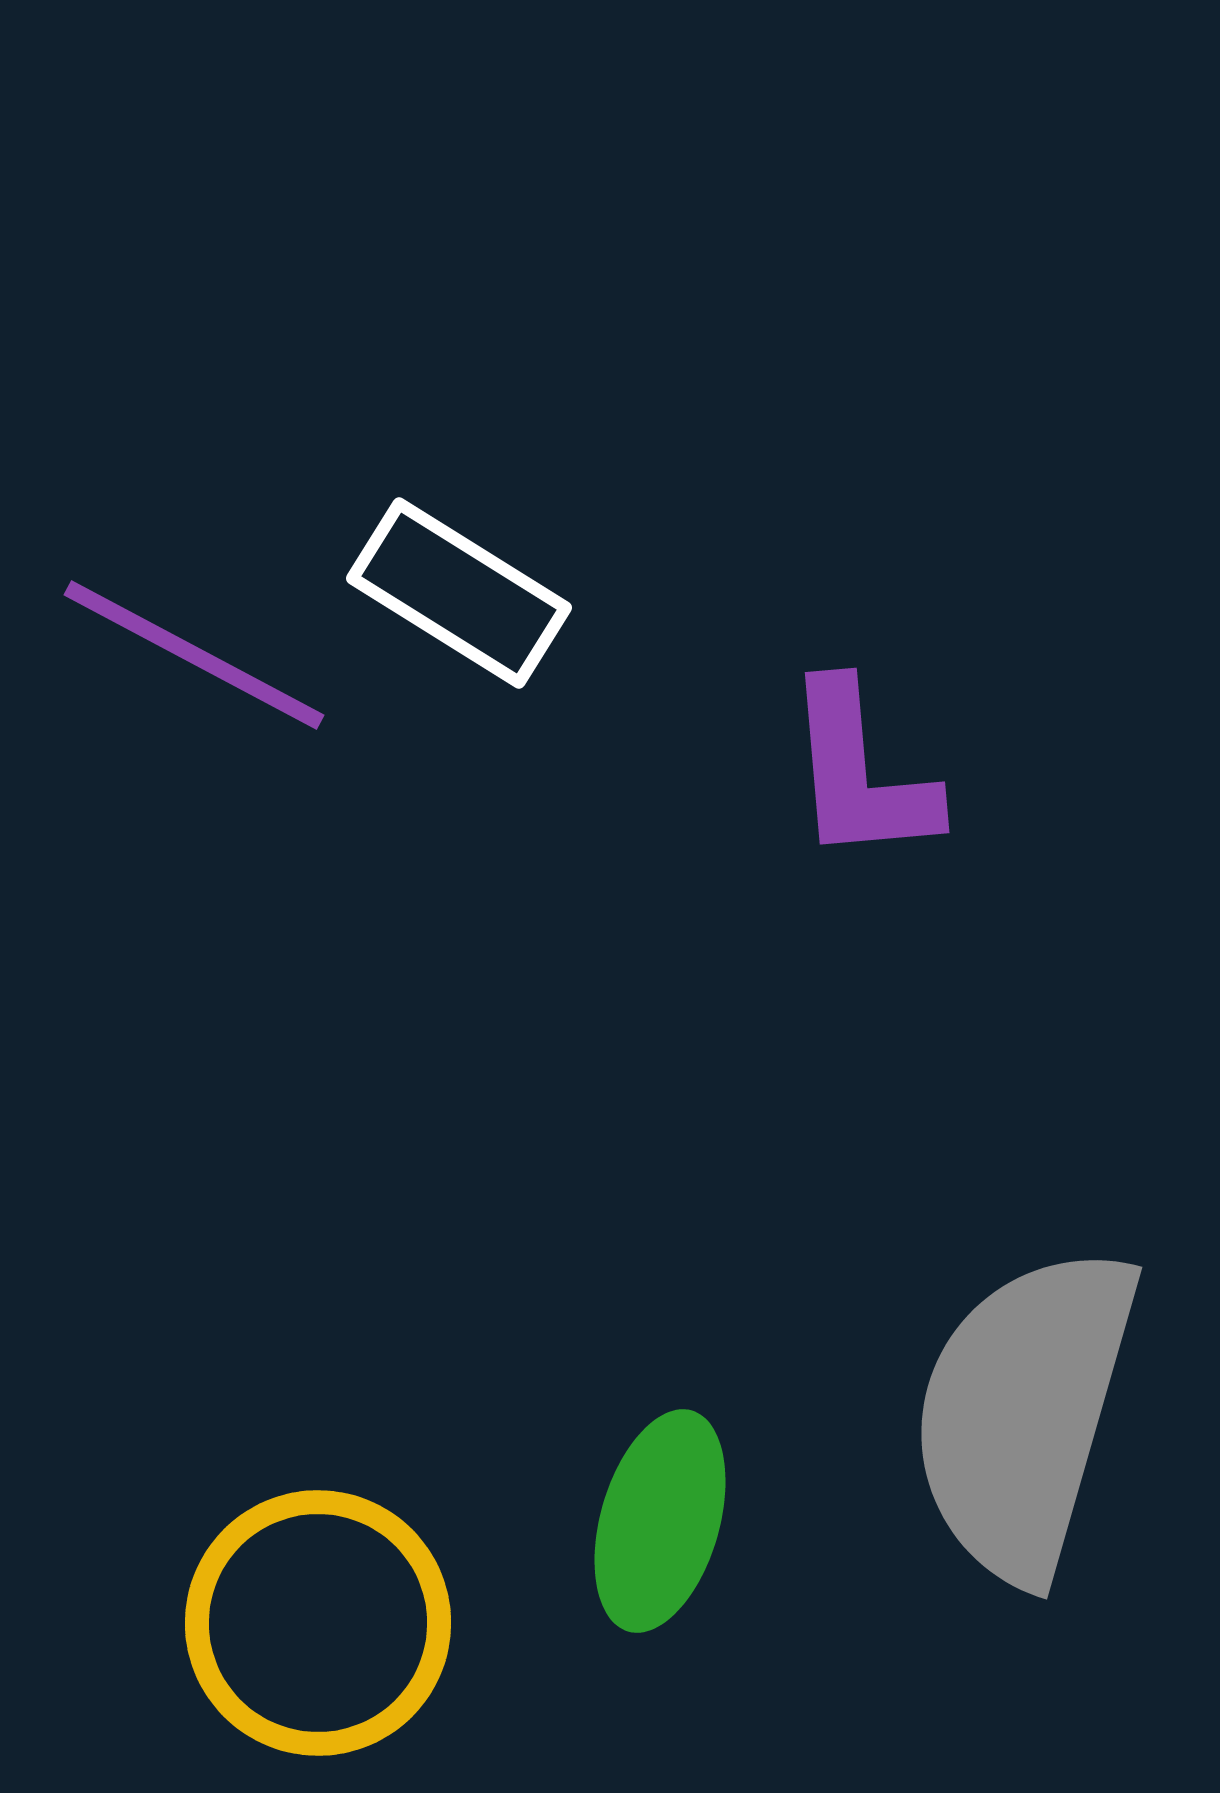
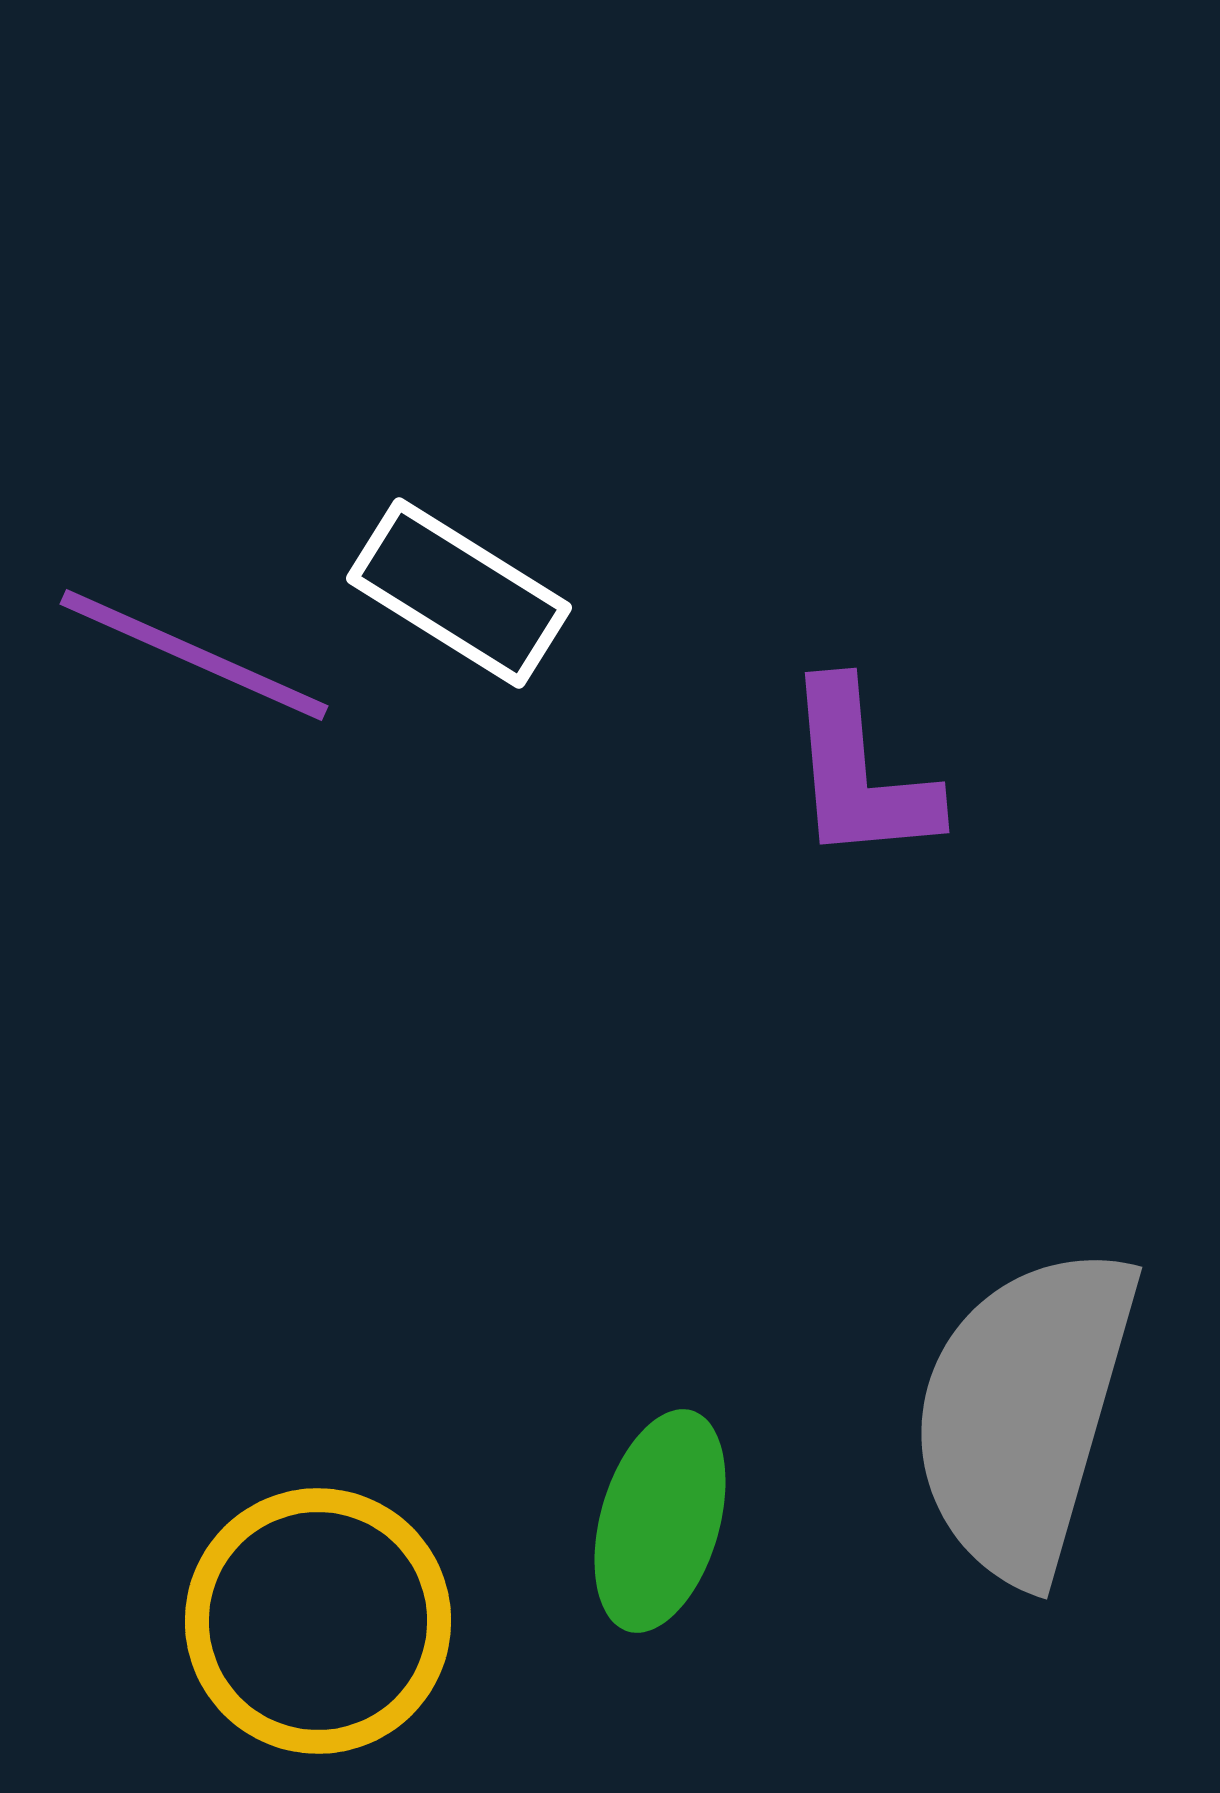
purple line: rotated 4 degrees counterclockwise
yellow circle: moved 2 px up
